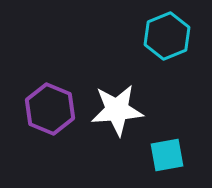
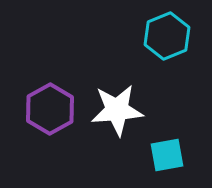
purple hexagon: rotated 9 degrees clockwise
